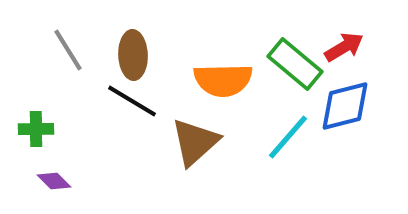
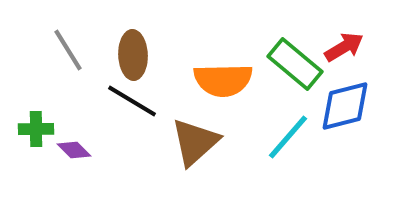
purple diamond: moved 20 px right, 31 px up
